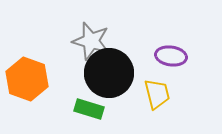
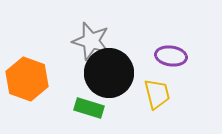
green rectangle: moved 1 px up
